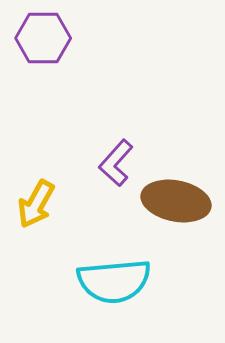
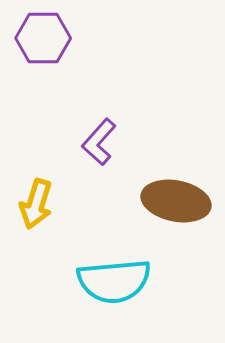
purple L-shape: moved 17 px left, 21 px up
yellow arrow: rotated 12 degrees counterclockwise
